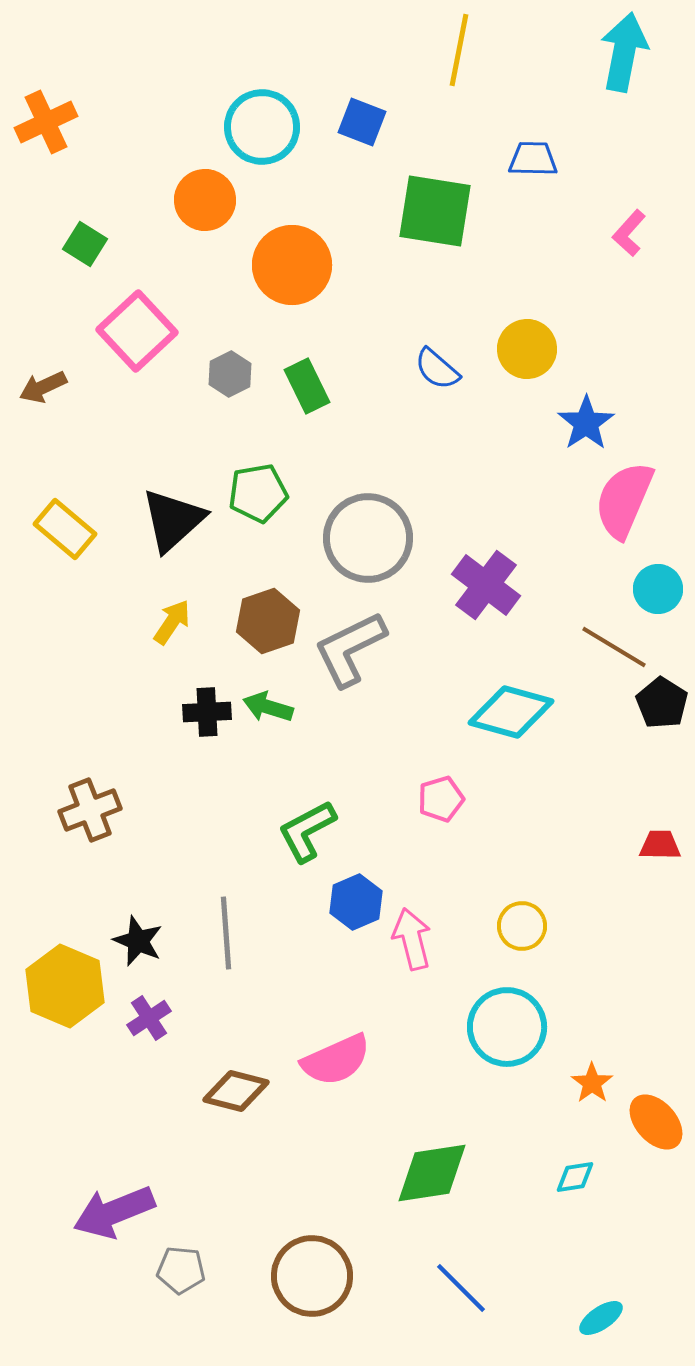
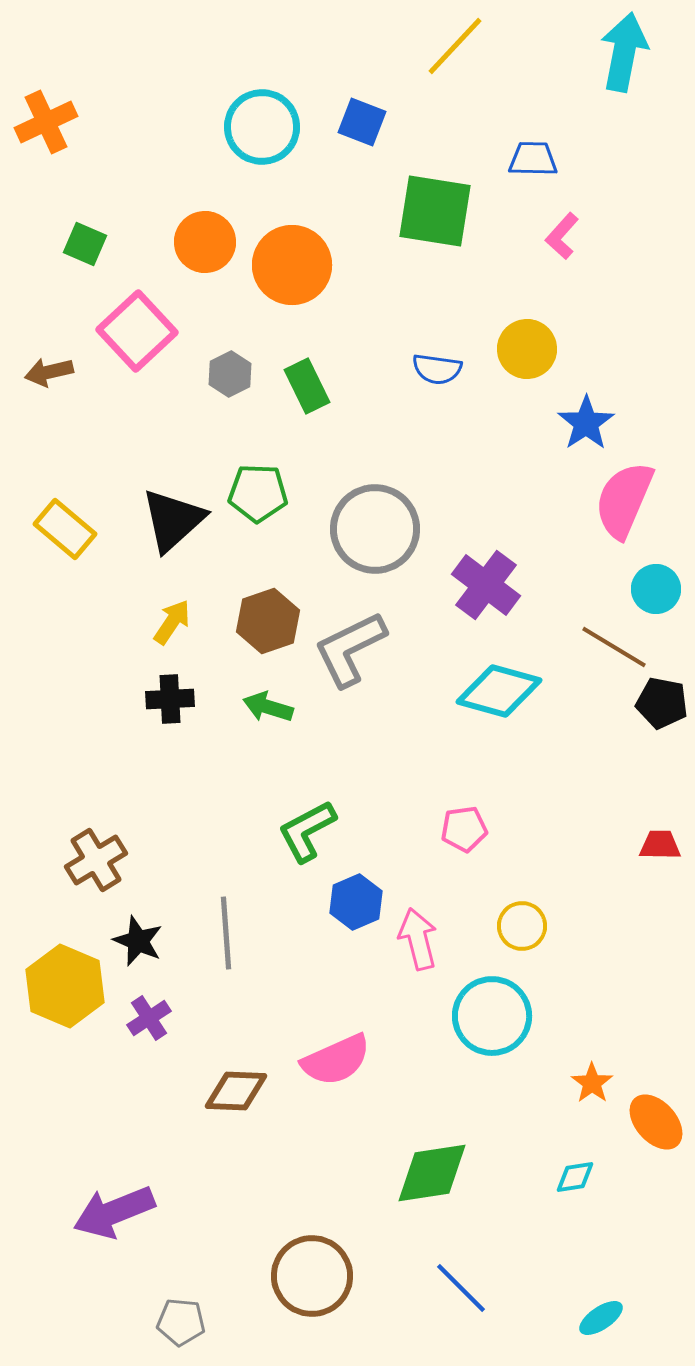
yellow line at (459, 50): moved 4 px left, 4 px up; rotated 32 degrees clockwise
orange circle at (205, 200): moved 42 px down
pink L-shape at (629, 233): moved 67 px left, 3 px down
green square at (85, 244): rotated 9 degrees counterclockwise
blue semicircle at (437, 369): rotated 33 degrees counterclockwise
brown arrow at (43, 387): moved 6 px right, 15 px up; rotated 12 degrees clockwise
green pentagon at (258, 493): rotated 12 degrees clockwise
gray circle at (368, 538): moved 7 px right, 9 px up
cyan circle at (658, 589): moved 2 px left
black pentagon at (662, 703): rotated 21 degrees counterclockwise
black cross at (207, 712): moved 37 px left, 13 px up
cyan diamond at (511, 712): moved 12 px left, 21 px up
pink pentagon at (441, 799): moved 23 px right, 30 px down; rotated 9 degrees clockwise
brown cross at (90, 810): moved 6 px right, 50 px down; rotated 10 degrees counterclockwise
pink arrow at (412, 939): moved 6 px right
cyan circle at (507, 1027): moved 15 px left, 11 px up
brown diamond at (236, 1091): rotated 12 degrees counterclockwise
gray pentagon at (181, 1270): moved 52 px down
